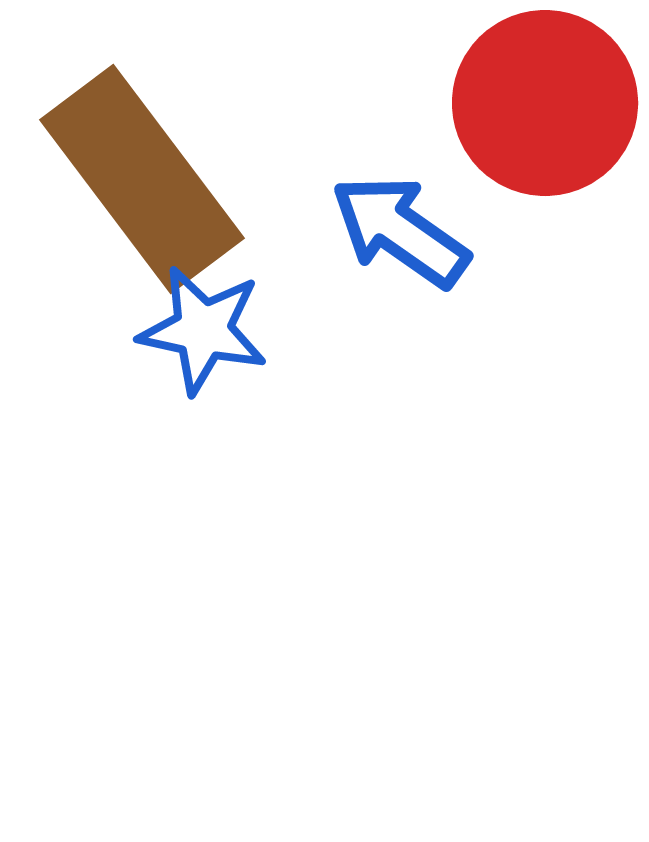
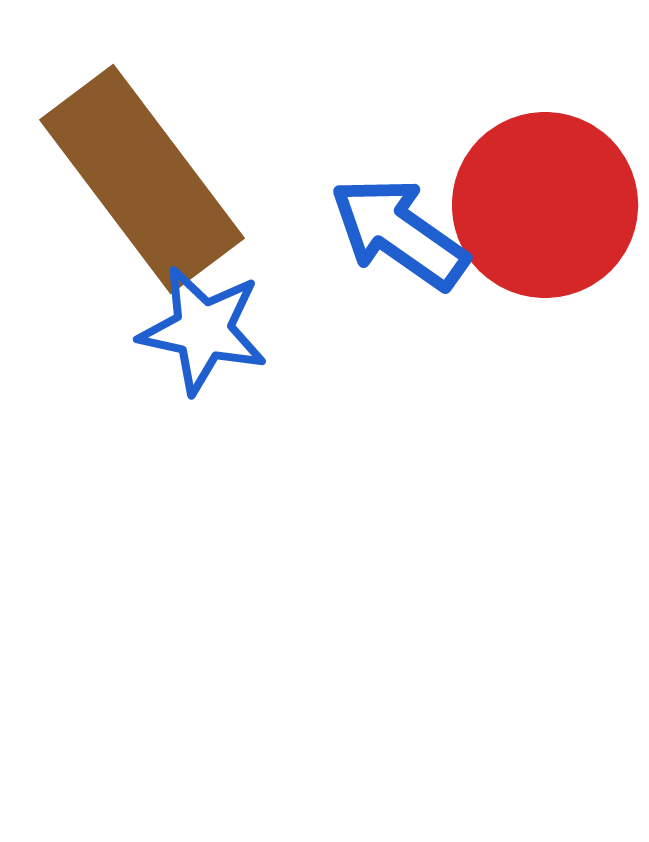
red circle: moved 102 px down
blue arrow: moved 1 px left, 2 px down
